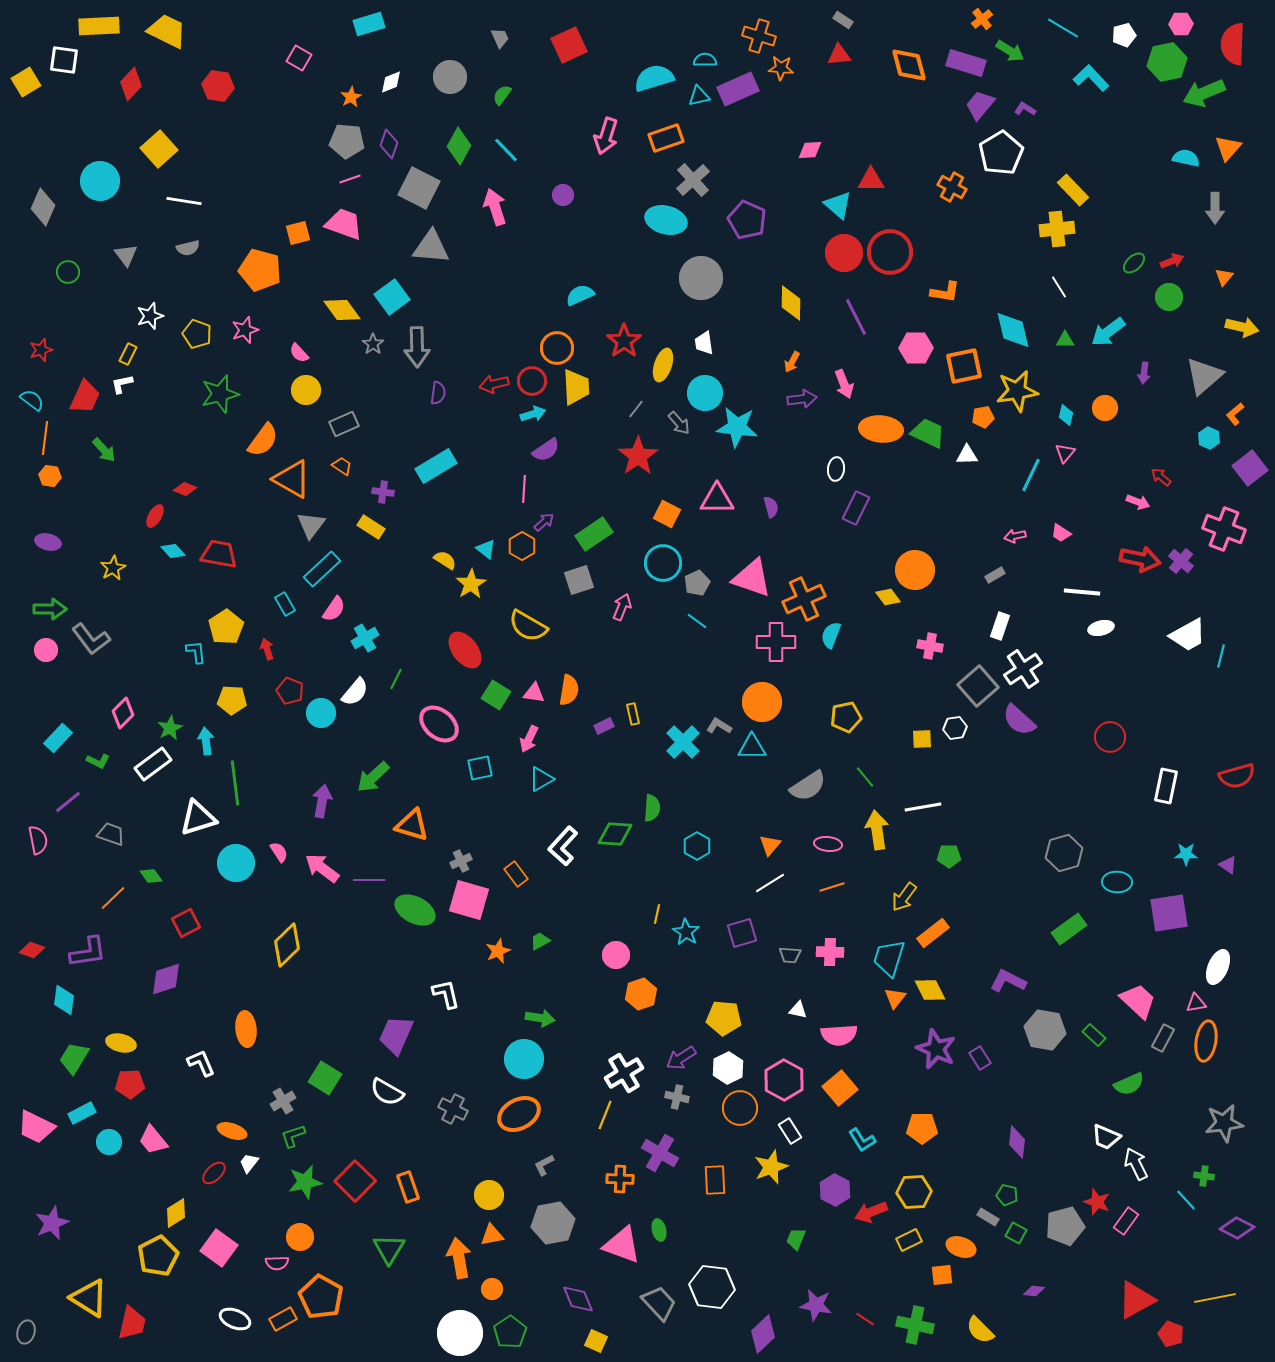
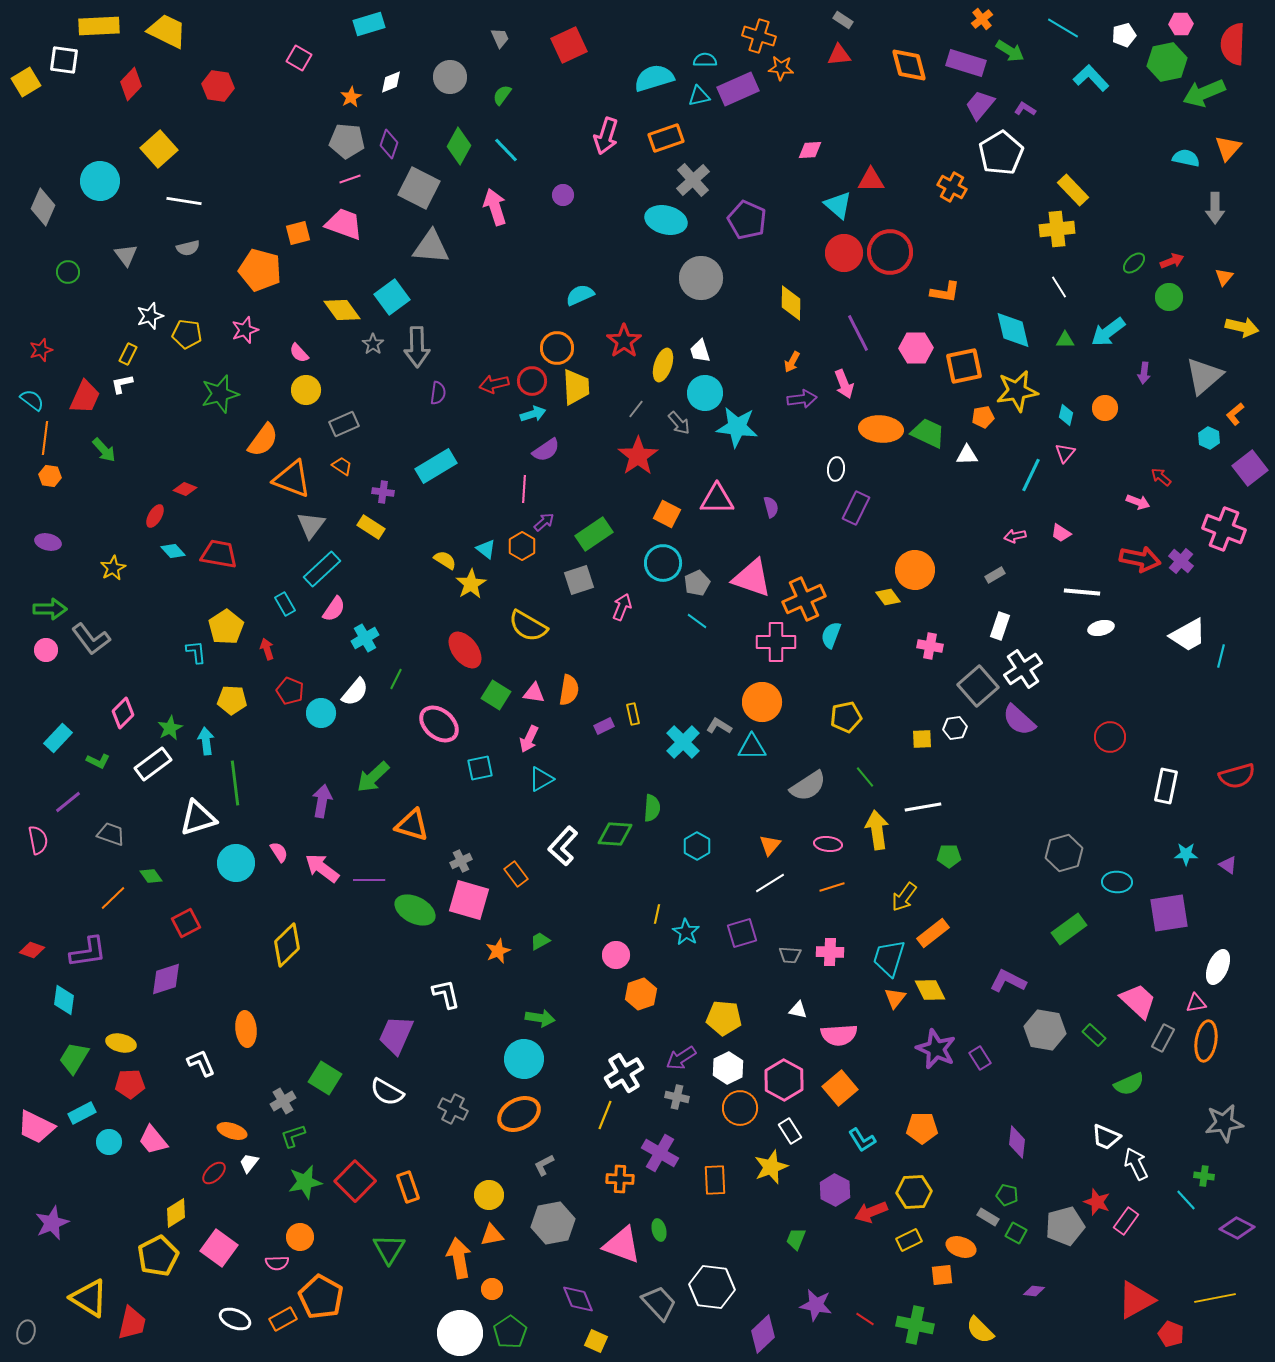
purple line at (856, 317): moved 2 px right, 16 px down
yellow pentagon at (197, 334): moved 10 px left; rotated 12 degrees counterclockwise
white trapezoid at (704, 343): moved 4 px left, 8 px down; rotated 10 degrees counterclockwise
orange triangle at (292, 479): rotated 9 degrees counterclockwise
